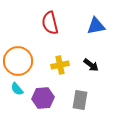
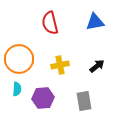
blue triangle: moved 1 px left, 4 px up
orange circle: moved 1 px right, 2 px up
black arrow: moved 6 px right, 1 px down; rotated 77 degrees counterclockwise
cyan semicircle: rotated 136 degrees counterclockwise
gray rectangle: moved 4 px right, 1 px down; rotated 18 degrees counterclockwise
